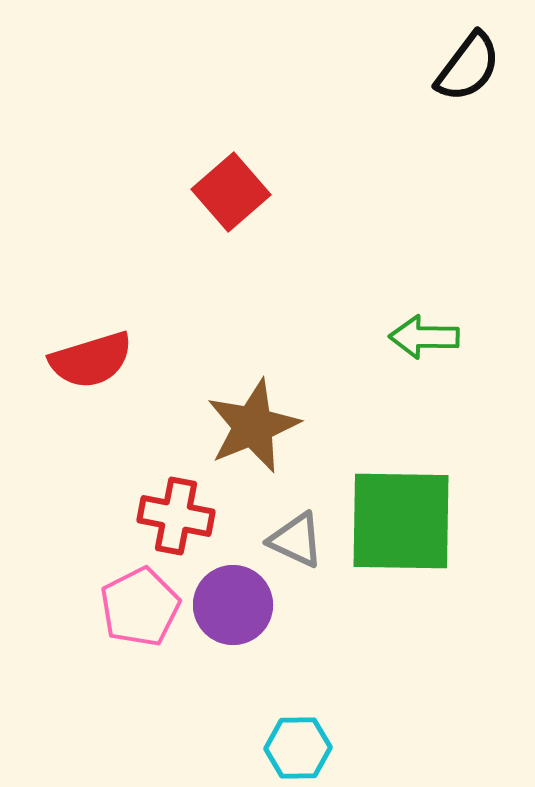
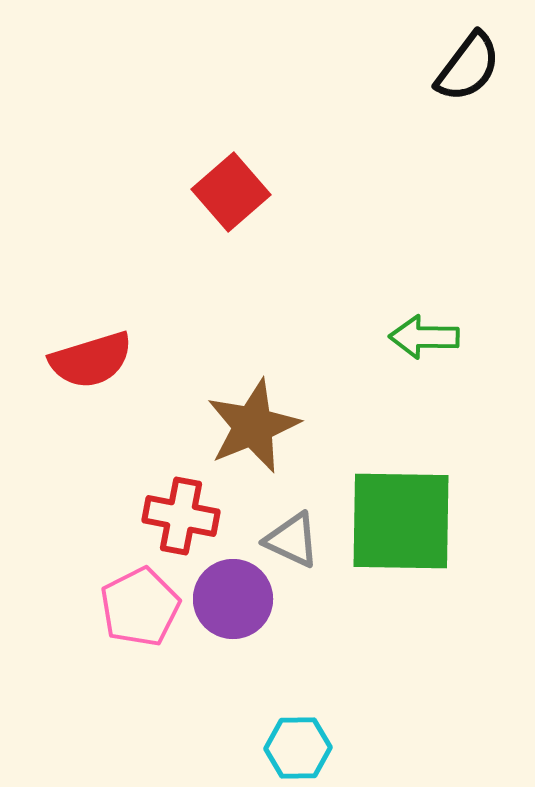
red cross: moved 5 px right
gray triangle: moved 4 px left
purple circle: moved 6 px up
